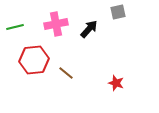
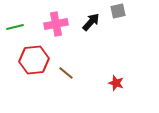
gray square: moved 1 px up
black arrow: moved 2 px right, 7 px up
